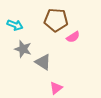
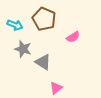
brown pentagon: moved 12 px left, 1 px up; rotated 20 degrees clockwise
